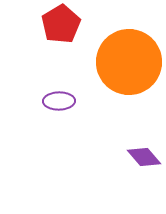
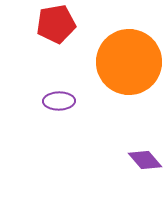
red pentagon: moved 5 px left; rotated 21 degrees clockwise
purple diamond: moved 1 px right, 3 px down
